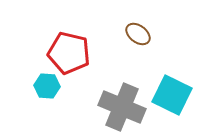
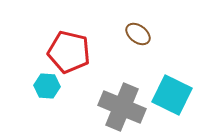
red pentagon: moved 1 px up
